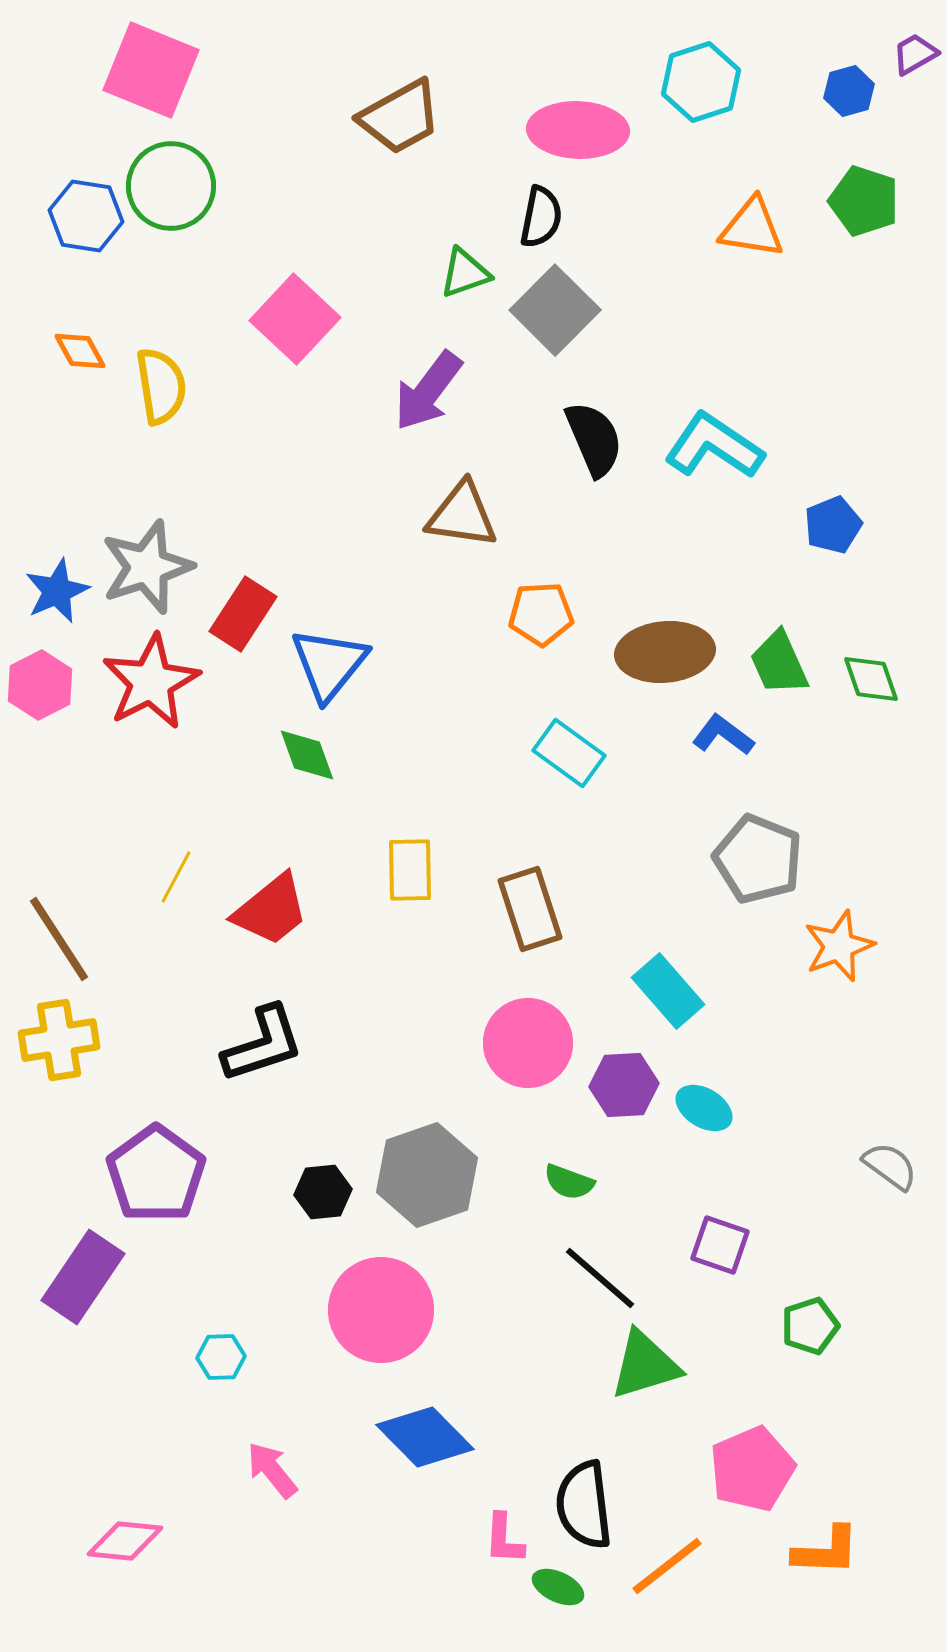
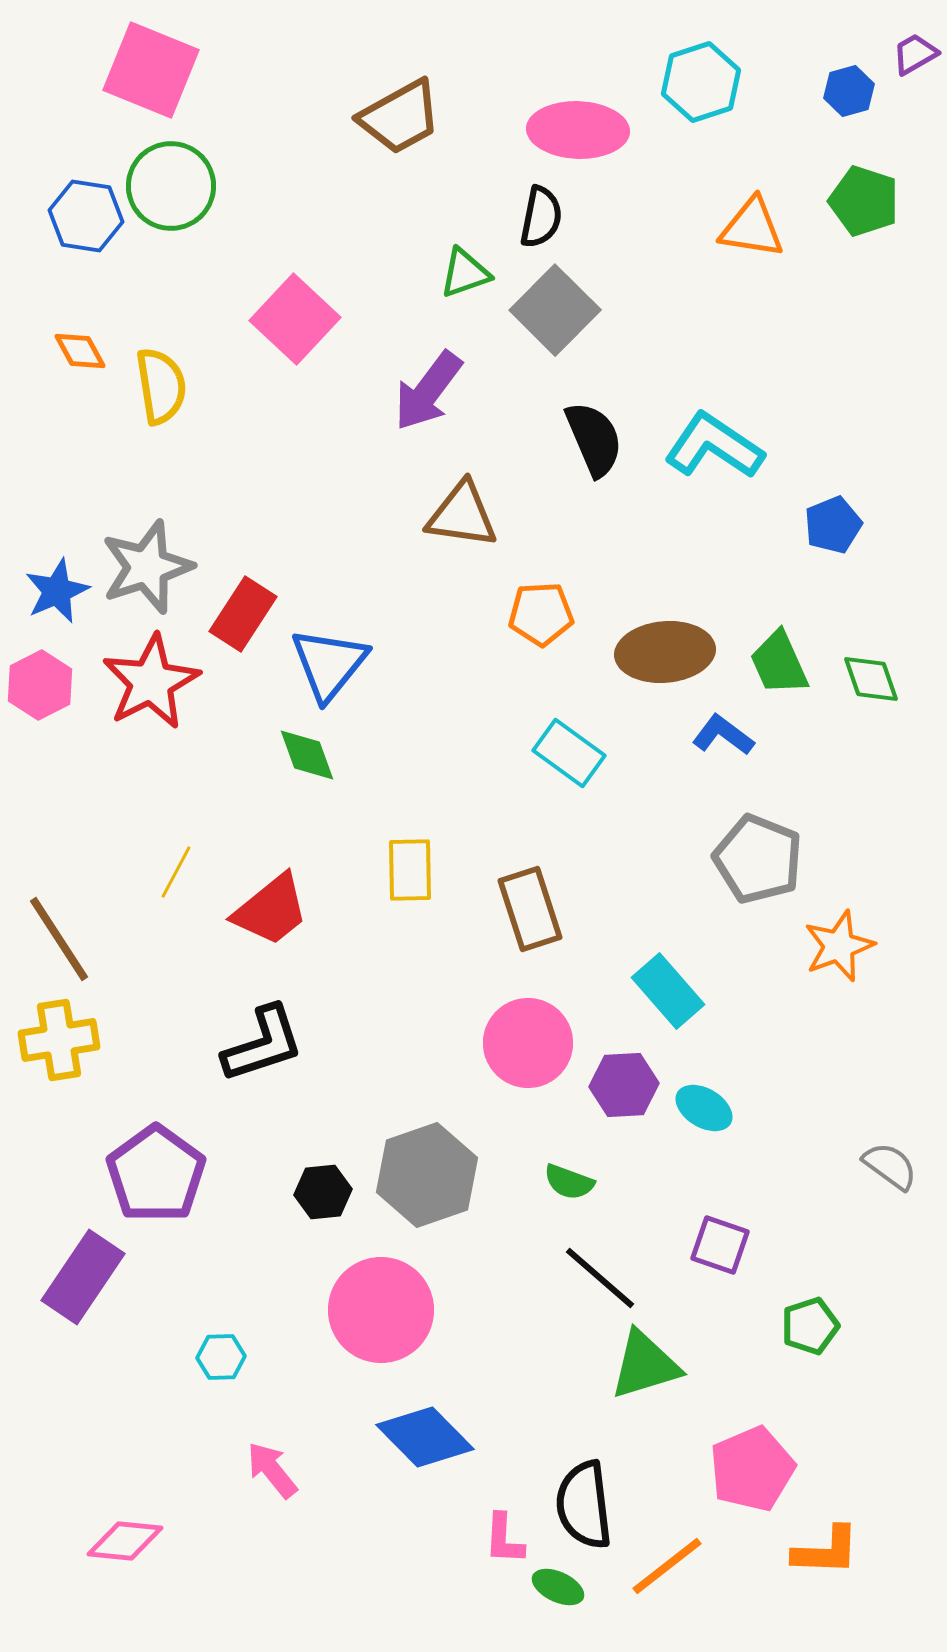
yellow line at (176, 877): moved 5 px up
